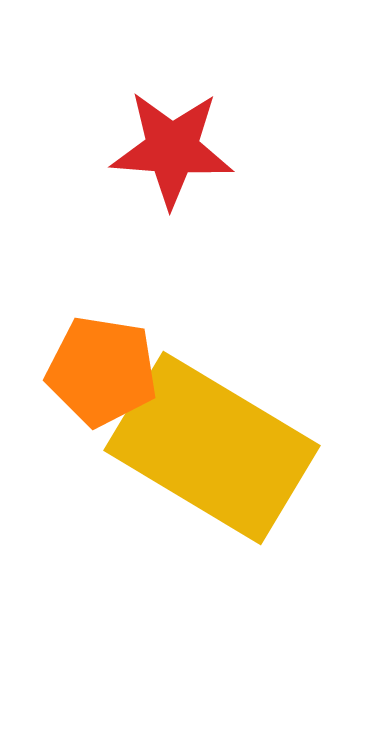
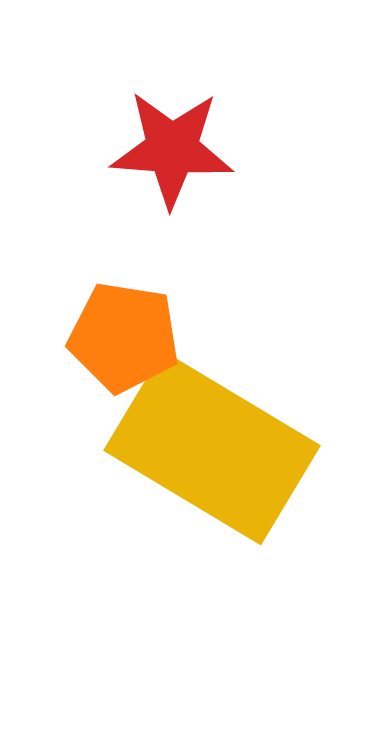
orange pentagon: moved 22 px right, 34 px up
